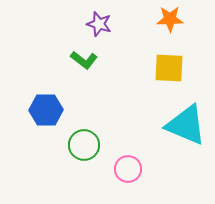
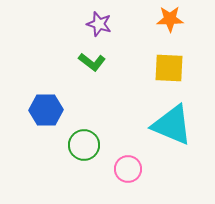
green L-shape: moved 8 px right, 2 px down
cyan triangle: moved 14 px left
